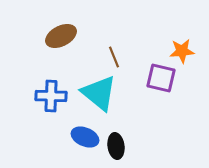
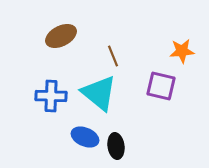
brown line: moved 1 px left, 1 px up
purple square: moved 8 px down
